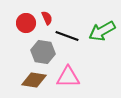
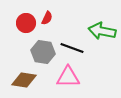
red semicircle: rotated 48 degrees clockwise
green arrow: rotated 40 degrees clockwise
black line: moved 5 px right, 12 px down
brown diamond: moved 10 px left
